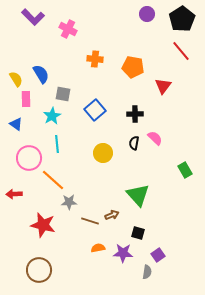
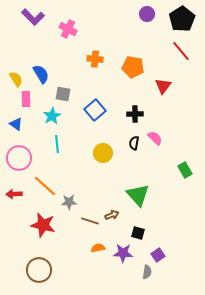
pink circle: moved 10 px left
orange line: moved 8 px left, 6 px down
